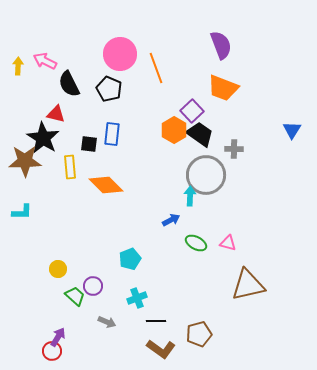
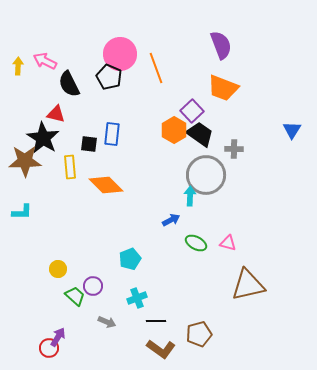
black pentagon: moved 12 px up
red circle: moved 3 px left, 3 px up
